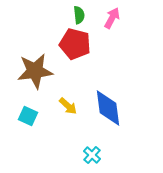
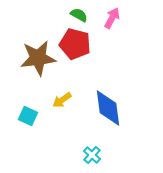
green semicircle: rotated 54 degrees counterclockwise
brown star: moved 3 px right, 13 px up
yellow arrow: moved 6 px left, 6 px up; rotated 102 degrees clockwise
